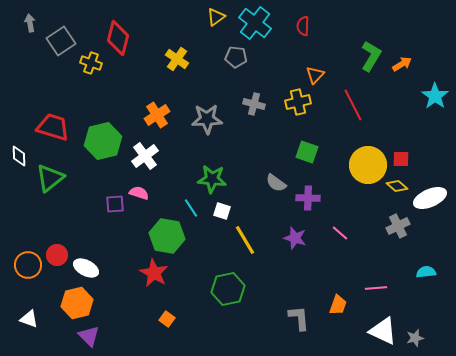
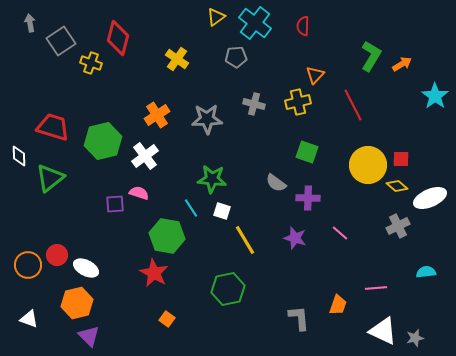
gray pentagon at (236, 57): rotated 10 degrees counterclockwise
